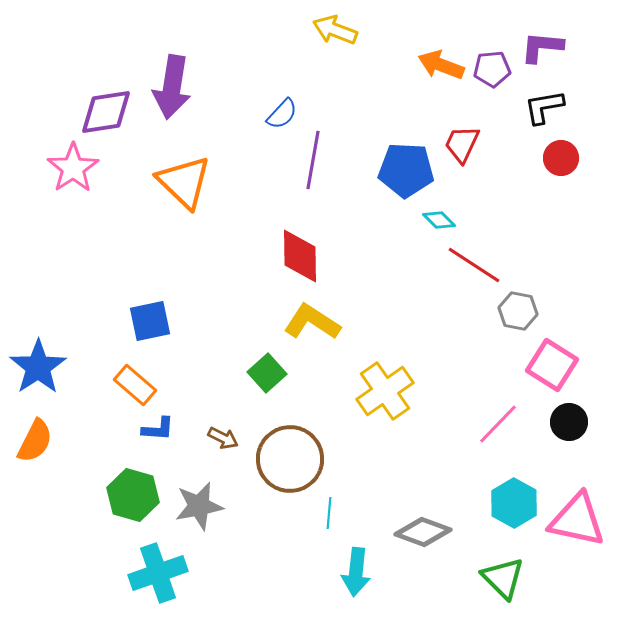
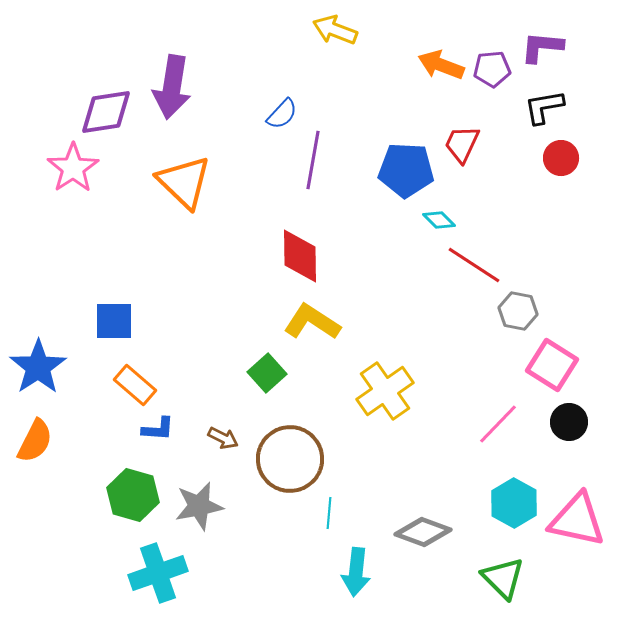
blue square: moved 36 px left; rotated 12 degrees clockwise
